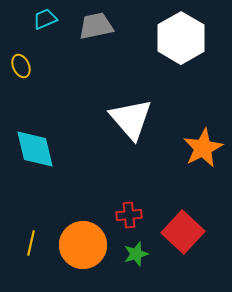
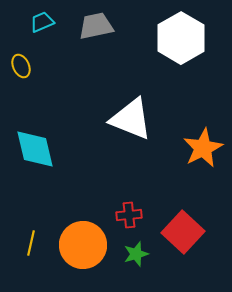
cyan trapezoid: moved 3 px left, 3 px down
white triangle: rotated 27 degrees counterclockwise
